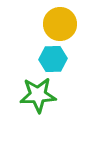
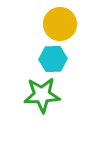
green star: moved 4 px right
